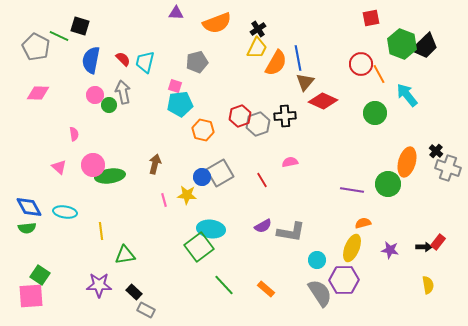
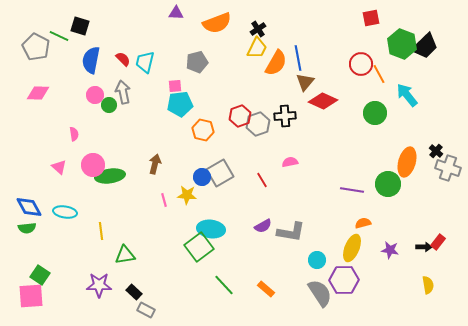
pink square at (175, 86): rotated 24 degrees counterclockwise
